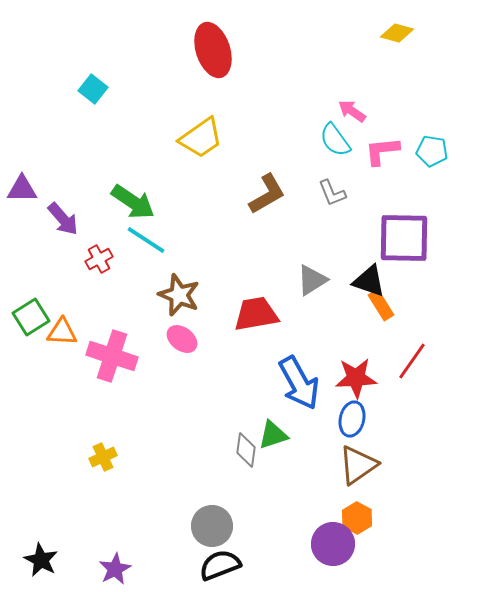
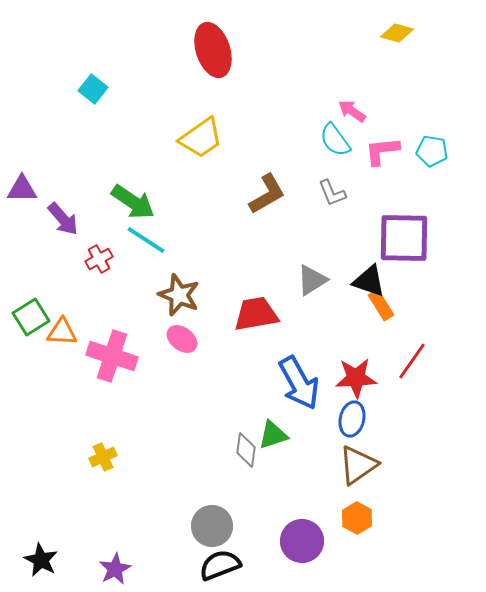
purple circle: moved 31 px left, 3 px up
